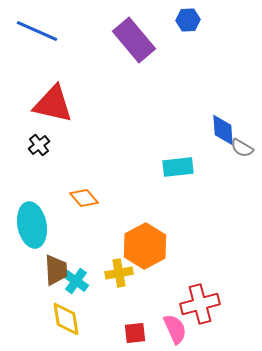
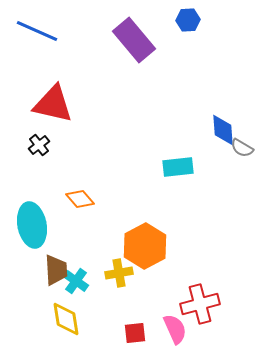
orange diamond: moved 4 px left, 1 px down
